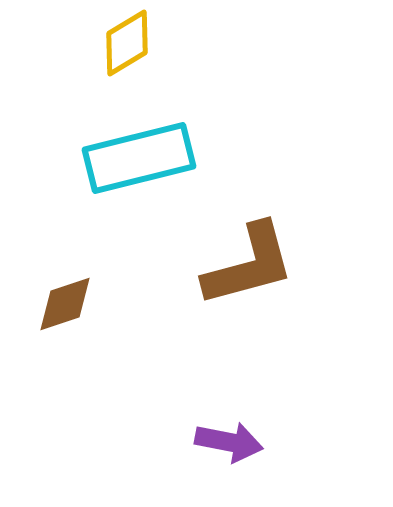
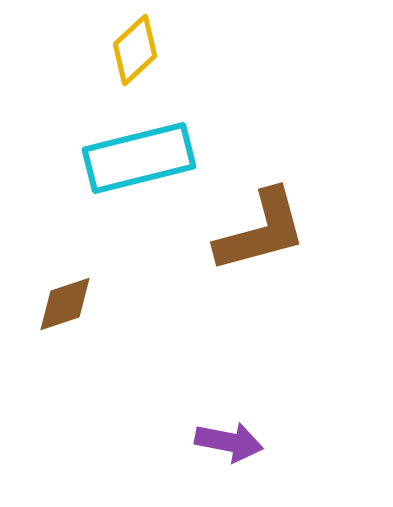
yellow diamond: moved 8 px right, 7 px down; rotated 12 degrees counterclockwise
brown L-shape: moved 12 px right, 34 px up
